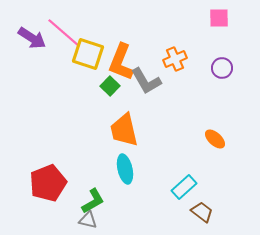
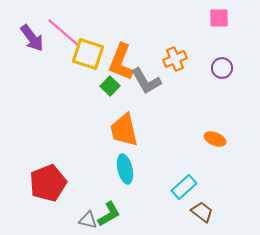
purple arrow: rotated 20 degrees clockwise
orange ellipse: rotated 20 degrees counterclockwise
green L-shape: moved 16 px right, 13 px down
